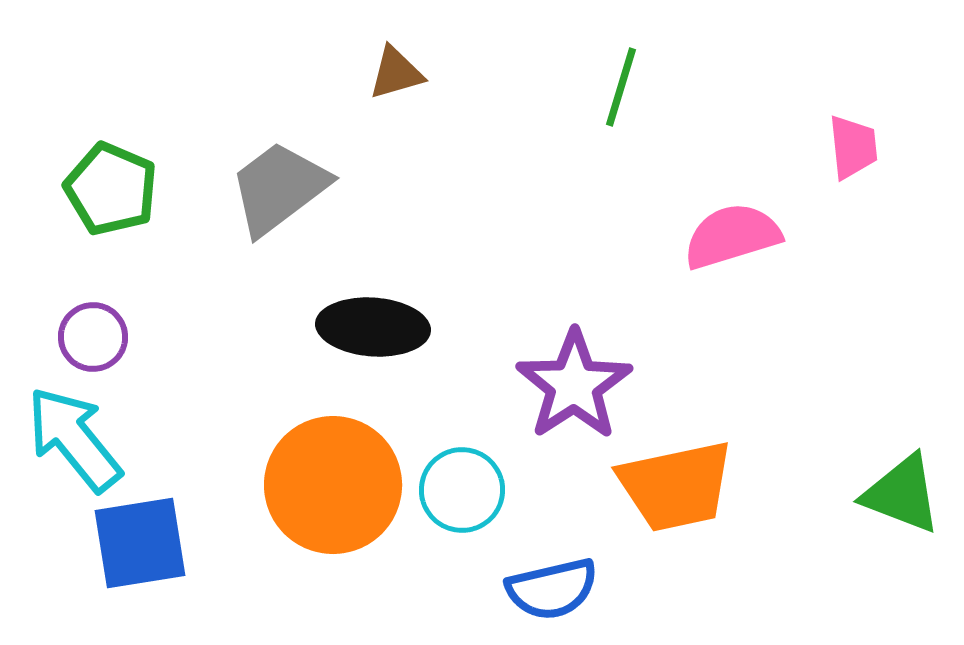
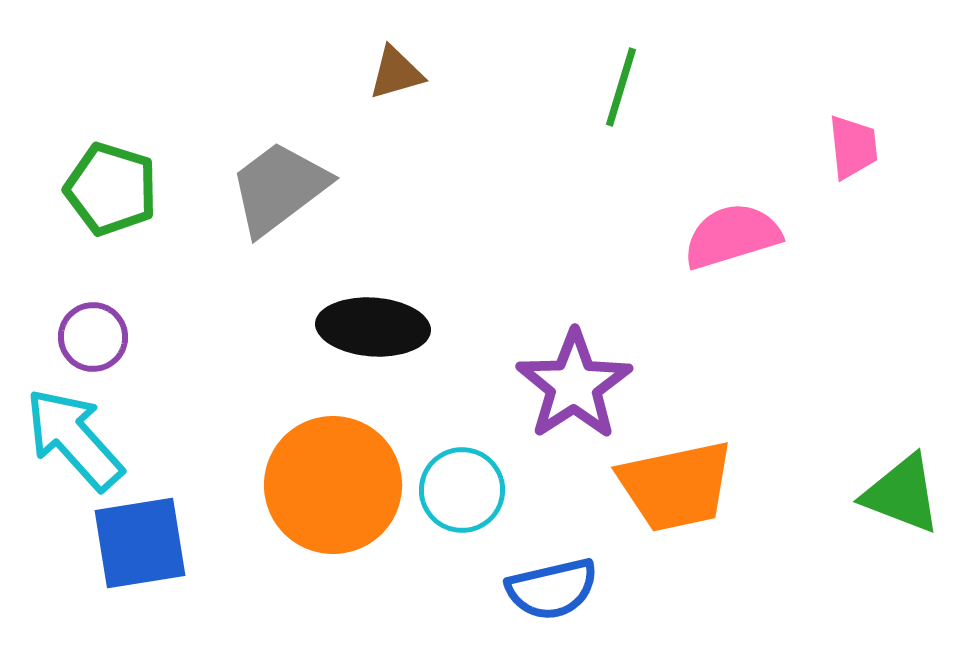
green pentagon: rotated 6 degrees counterclockwise
cyan arrow: rotated 3 degrees counterclockwise
